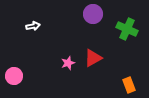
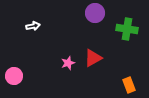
purple circle: moved 2 px right, 1 px up
green cross: rotated 15 degrees counterclockwise
